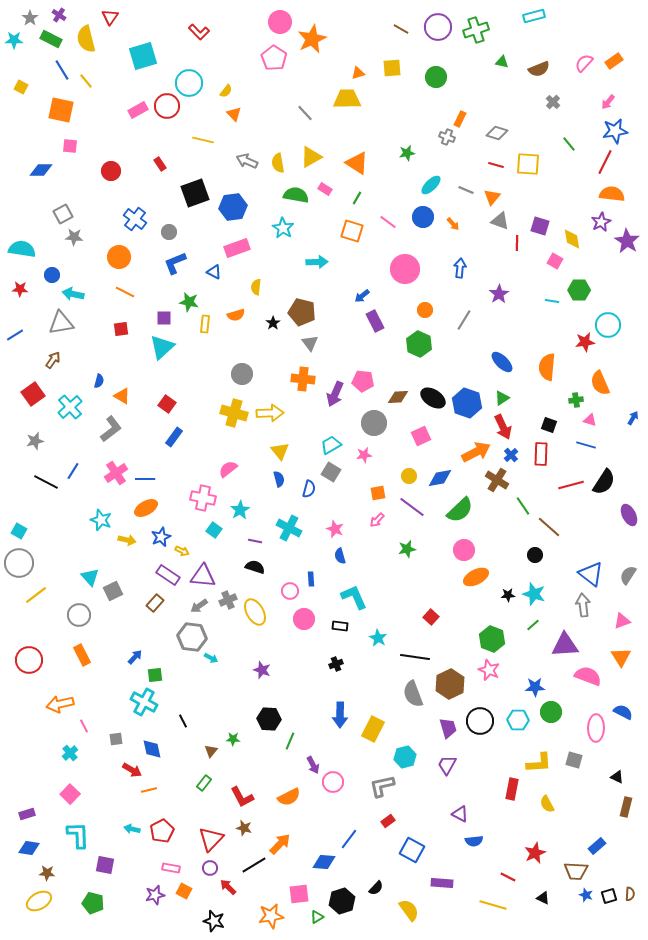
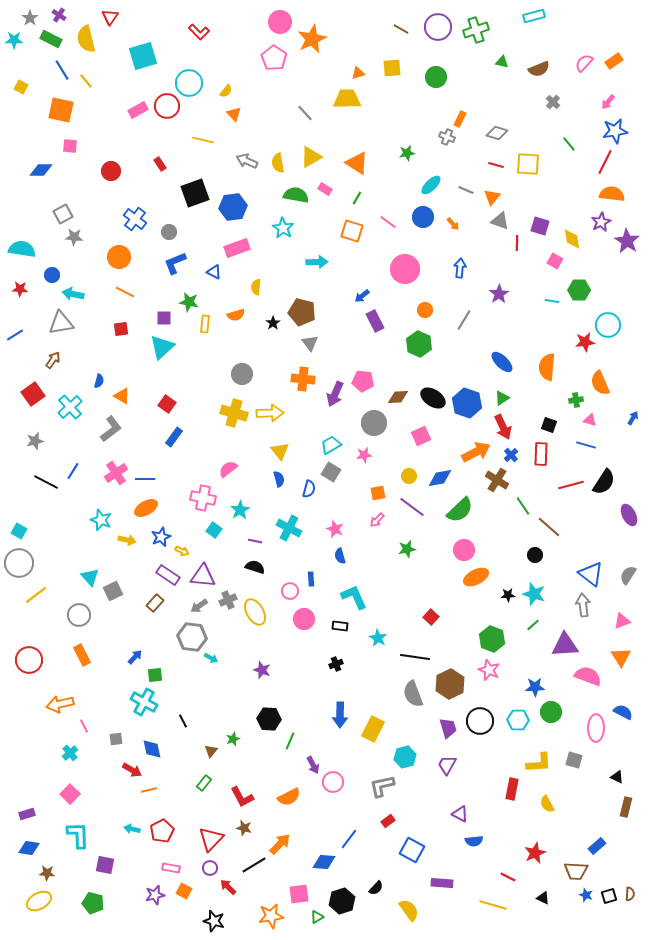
green star at (233, 739): rotated 24 degrees counterclockwise
